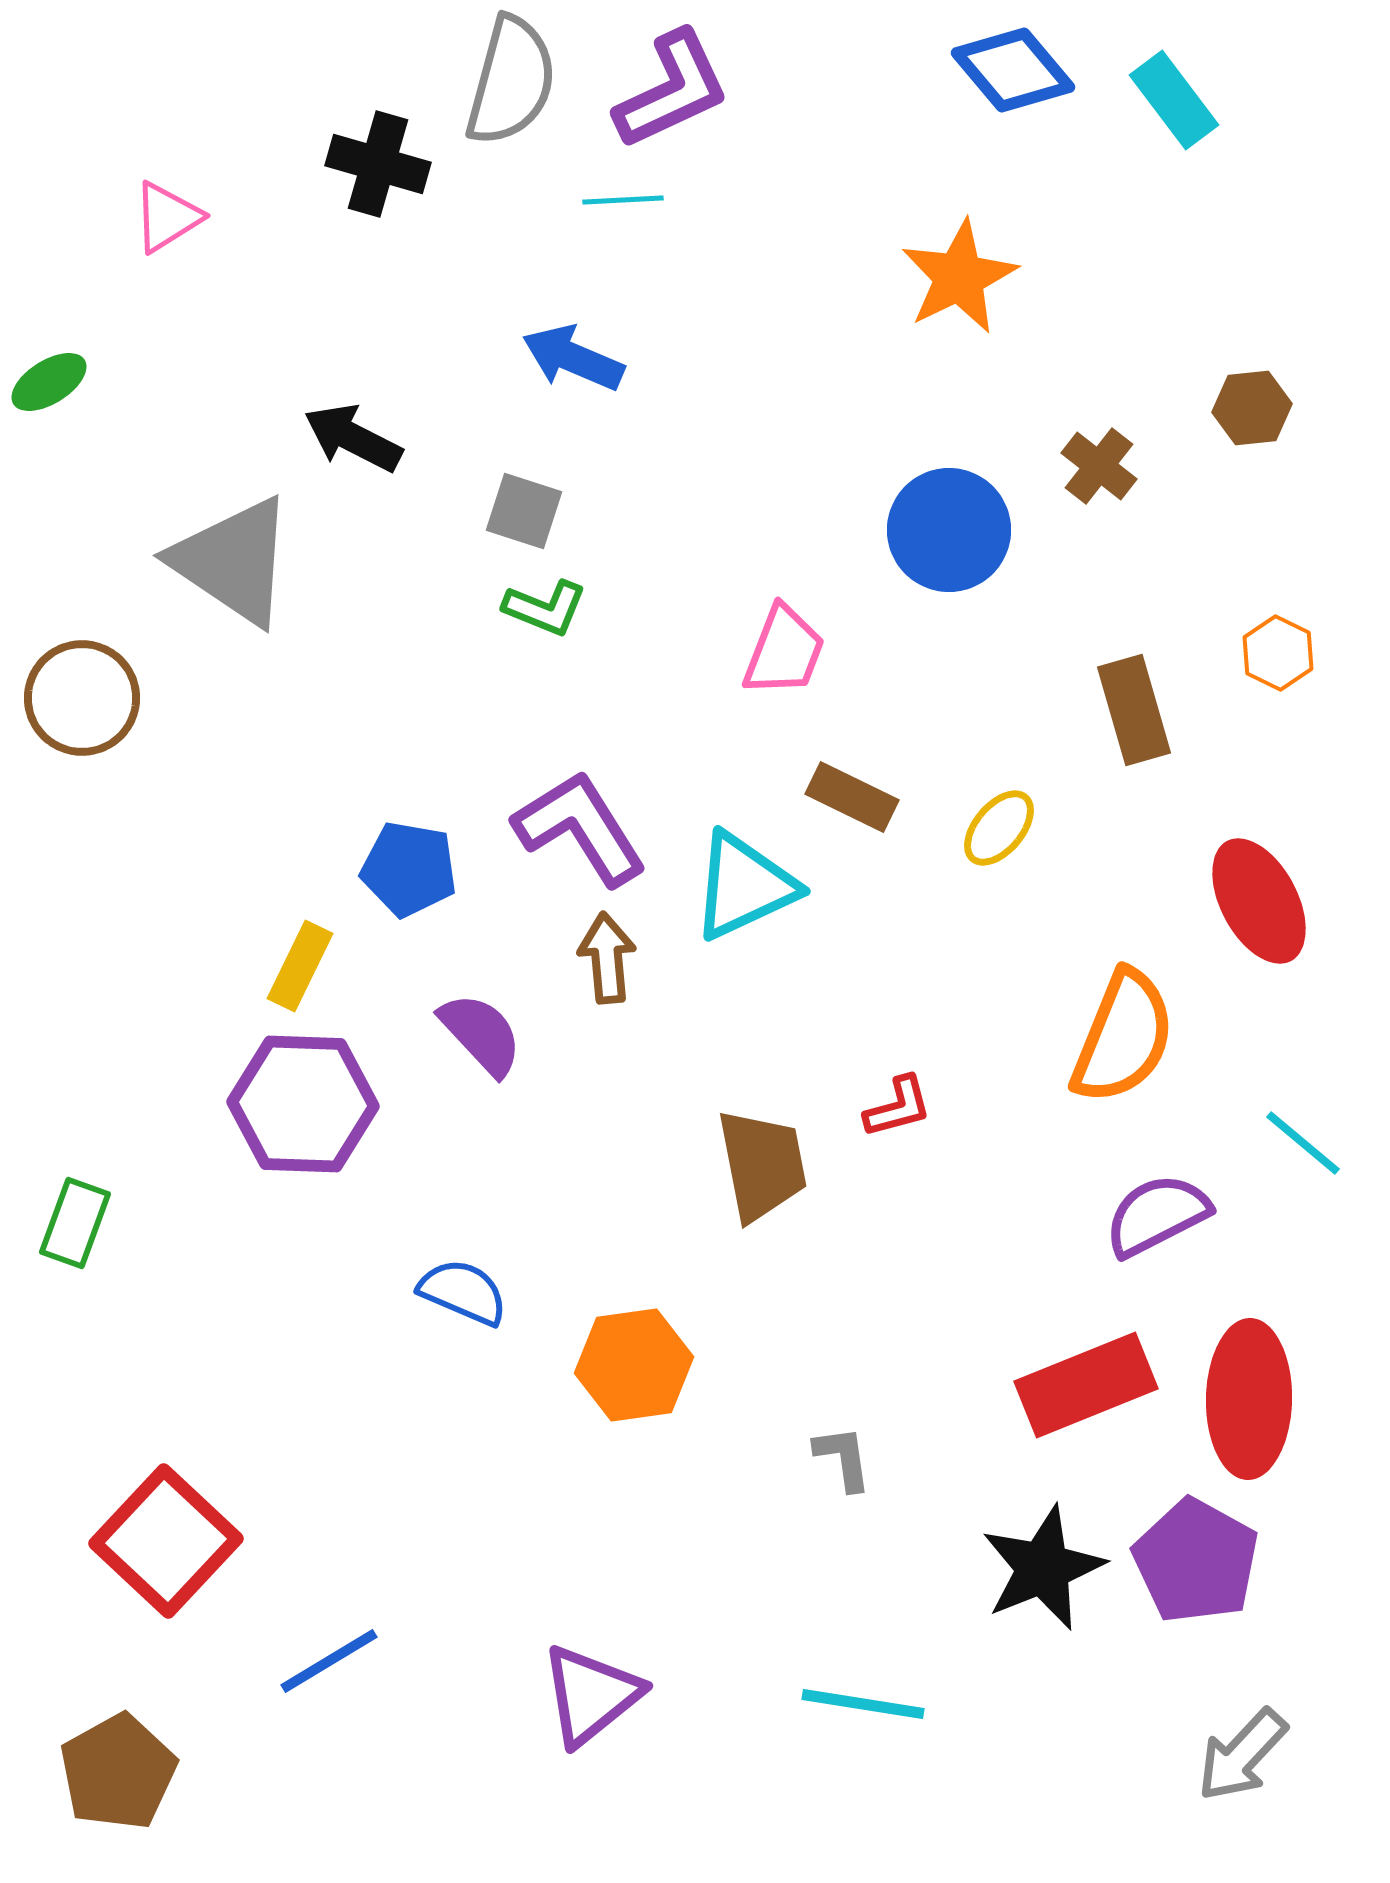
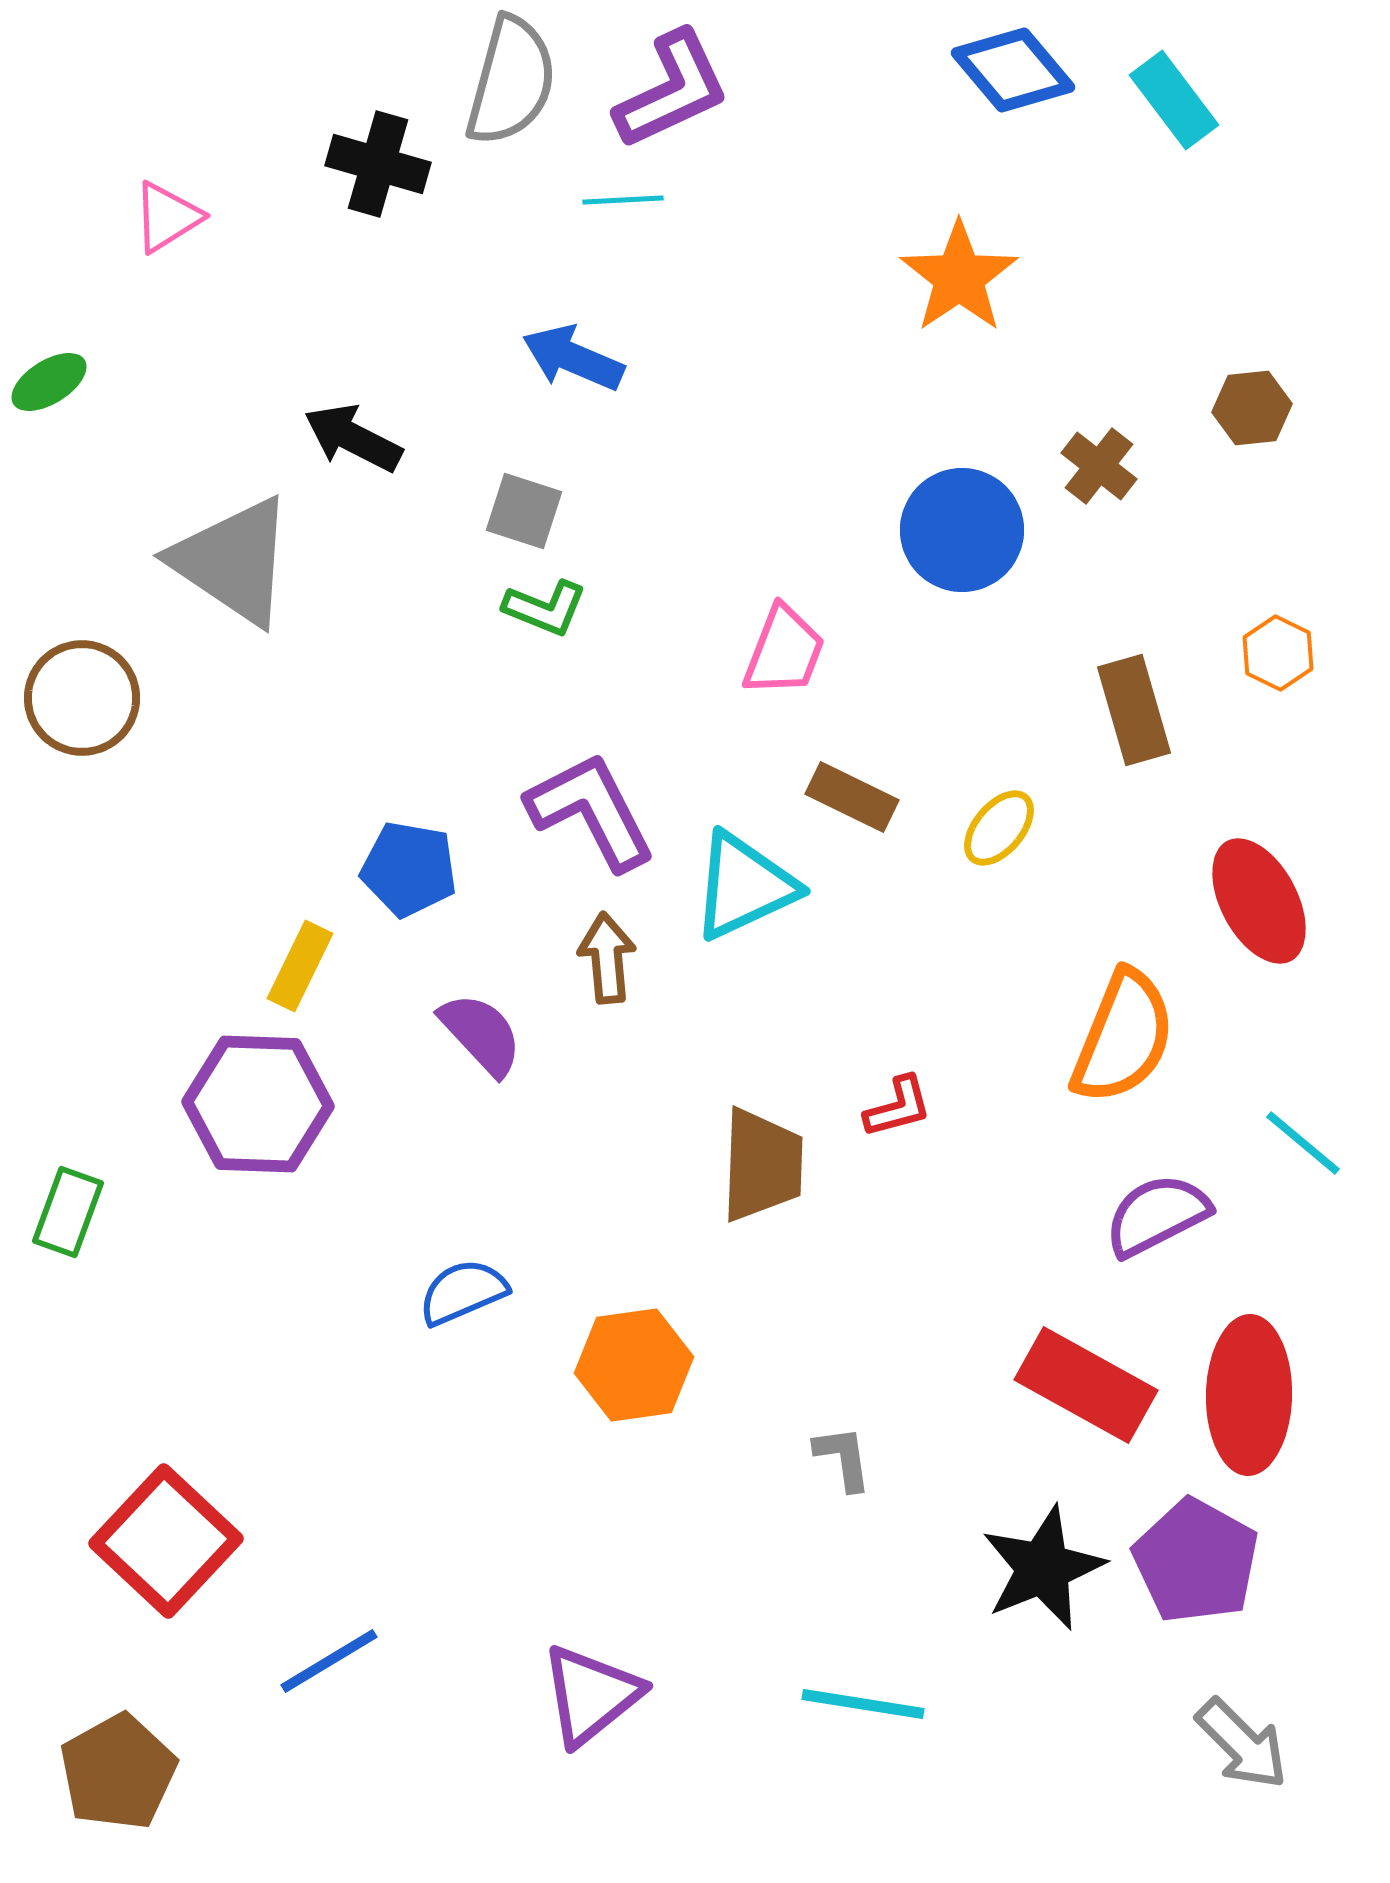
orange star at (959, 277): rotated 8 degrees counterclockwise
blue circle at (949, 530): moved 13 px right
purple L-shape at (580, 828): moved 11 px right, 17 px up; rotated 5 degrees clockwise
purple hexagon at (303, 1104): moved 45 px left
brown trapezoid at (762, 1165): rotated 13 degrees clockwise
green rectangle at (75, 1223): moved 7 px left, 11 px up
blue semicircle at (463, 1292): rotated 46 degrees counterclockwise
red rectangle at (1086, 1385): rotated 51 degrees clockwise
red ellipse at (1249, 1399): moved 4 px up
gray arrow at (1242, 1755): moved 11 px up; rotated 88 degrees counterclockwise
